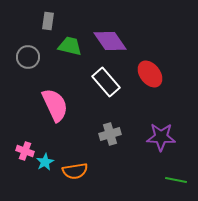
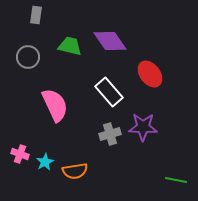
gray rectangle: moved 12 px left, 6 px up
white rectangle: moved 3 px right, 10 px down
purple star: moved 18 px left, 10 px up
pink cross: moved 5 px left, 3 px down
